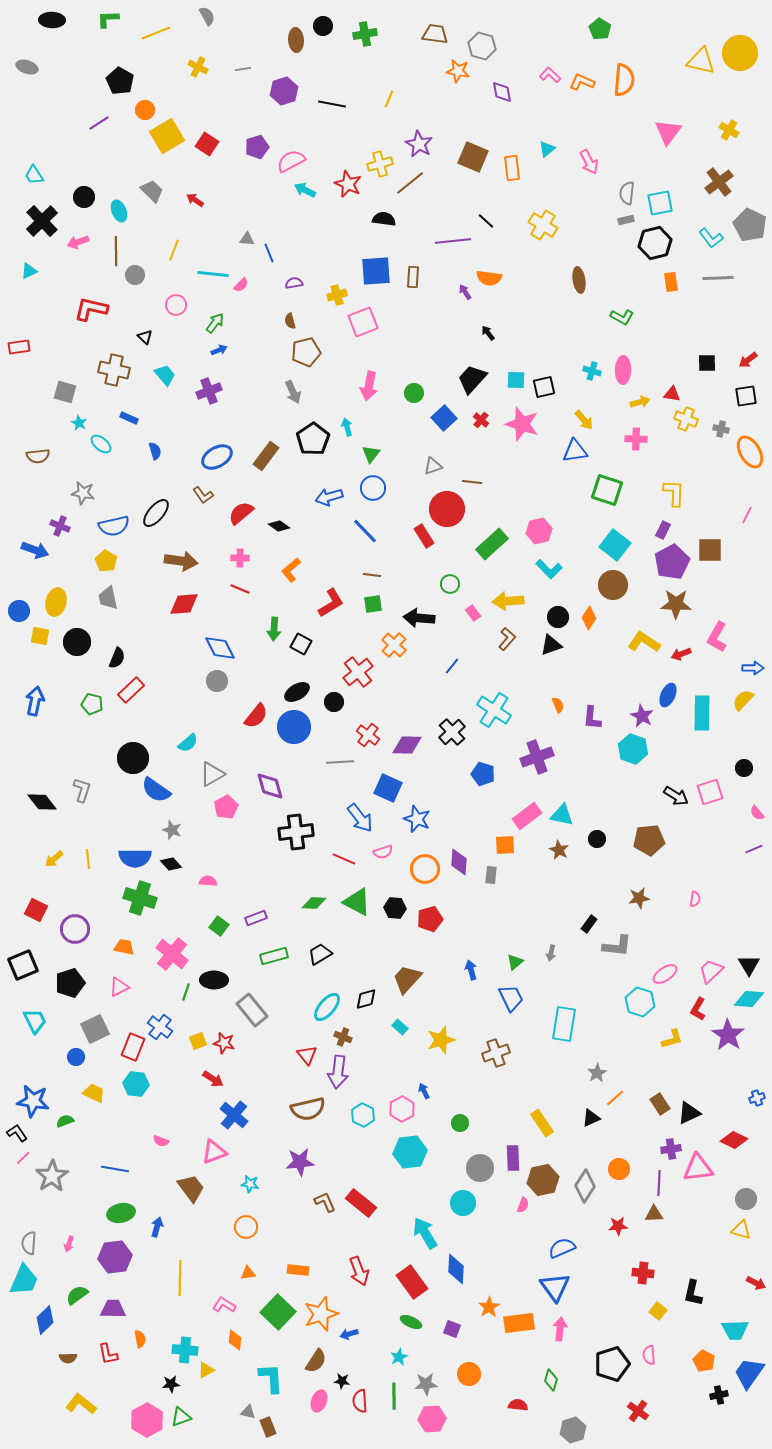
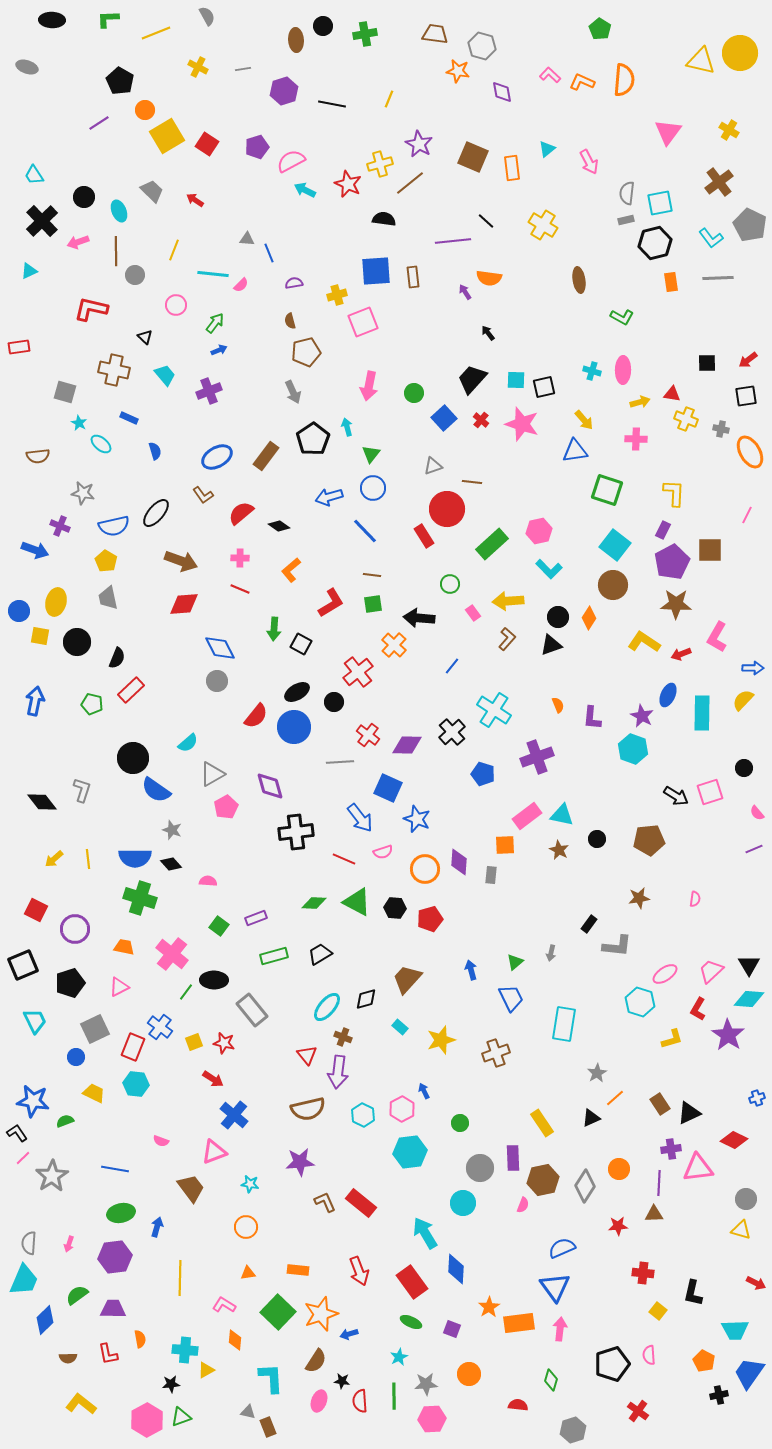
brown rectangle at (413, 277): rotated 10 degrees counterclockwise
brown arrow at (181, 561): rotated 12 degrees clockwise
green line at (186, 992): rotated 18 degrees clockwise
yellow square at (198, 1041): moved 4 px left, 1 px down
